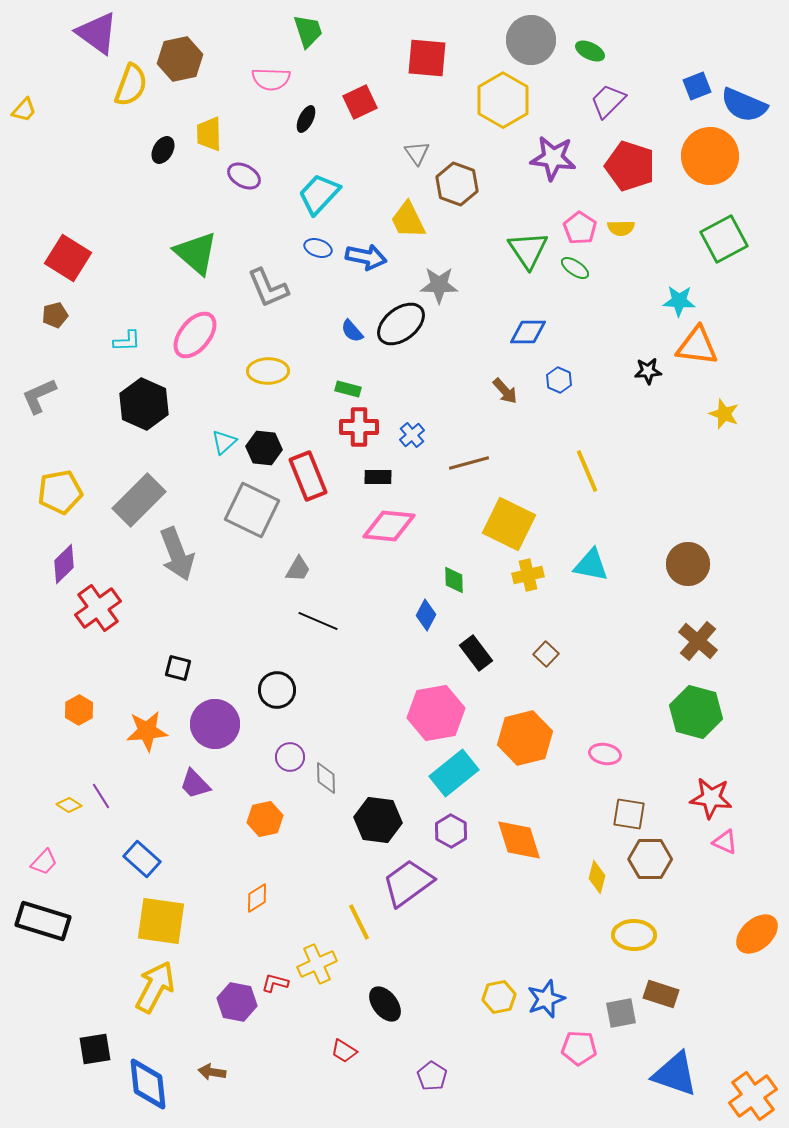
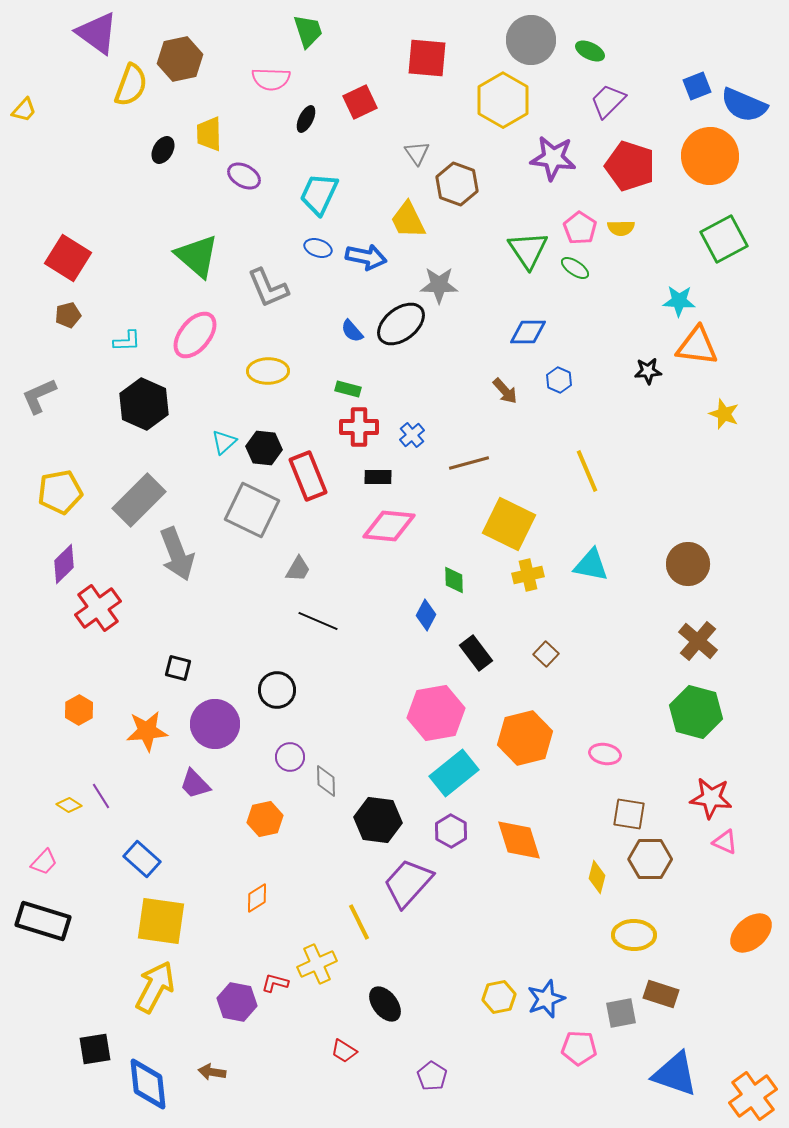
cyan trapezoid at (319, 194): rotated 18 degrees counterclockwise
green triangle at (196, 253): moved 1 px right, 3 px down
brown pentagon at (55, 315): moved 13 px right
gray diamond at (326, 778): moved 3 px down
purple trapezoid at (408, 883): rotated 12 degrees counterclockwise
orange ellipse at (757, 934): moved 6 px left, 1 px up
